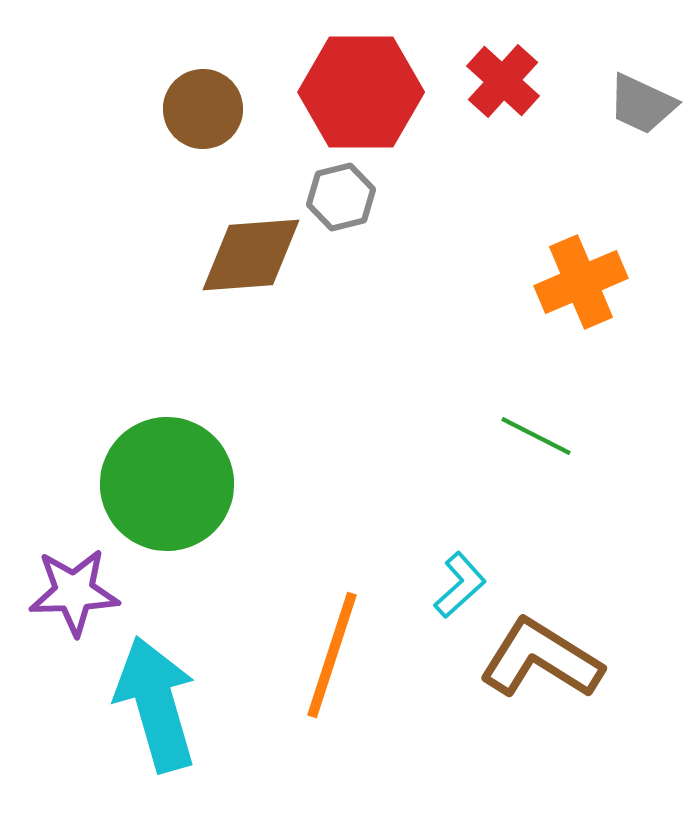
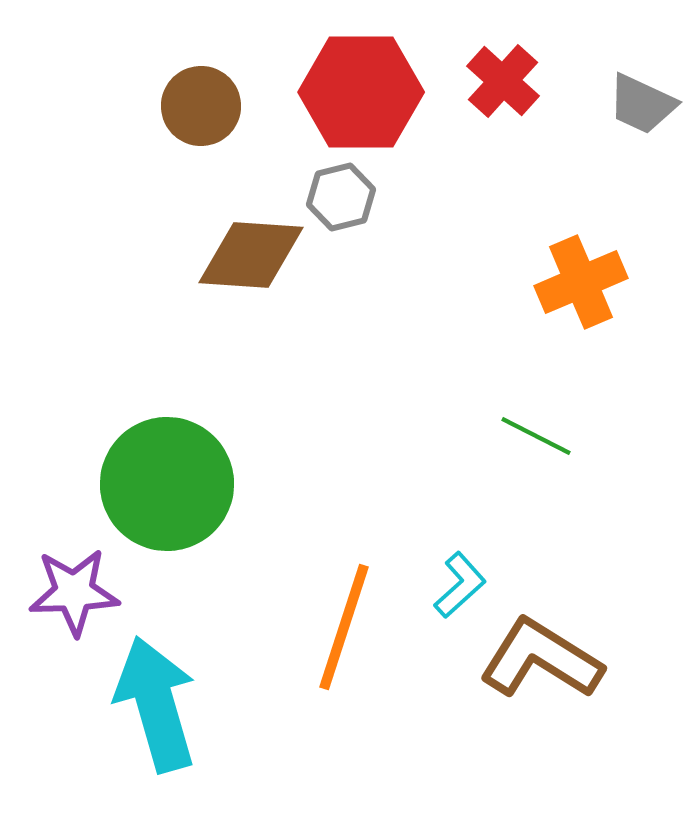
brown circle: moved 2 px left, 3 px up
brown diamond: rotated 8 degrees clockwise
orange line: moved 12 px right, 28 px up
